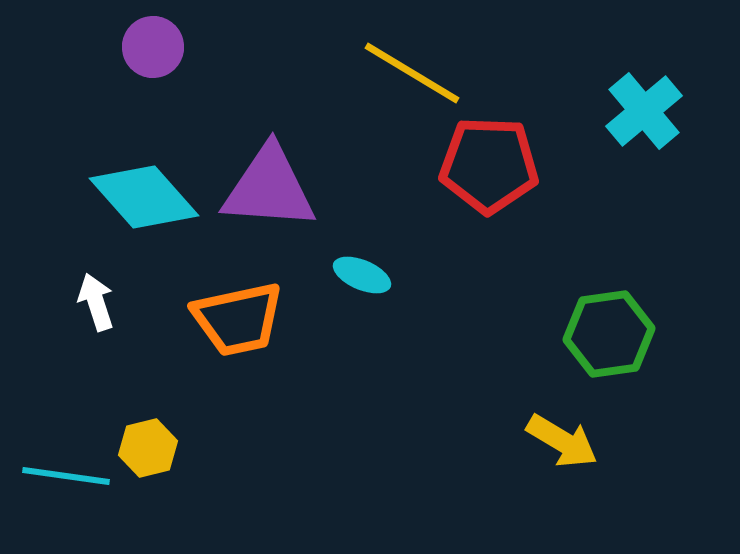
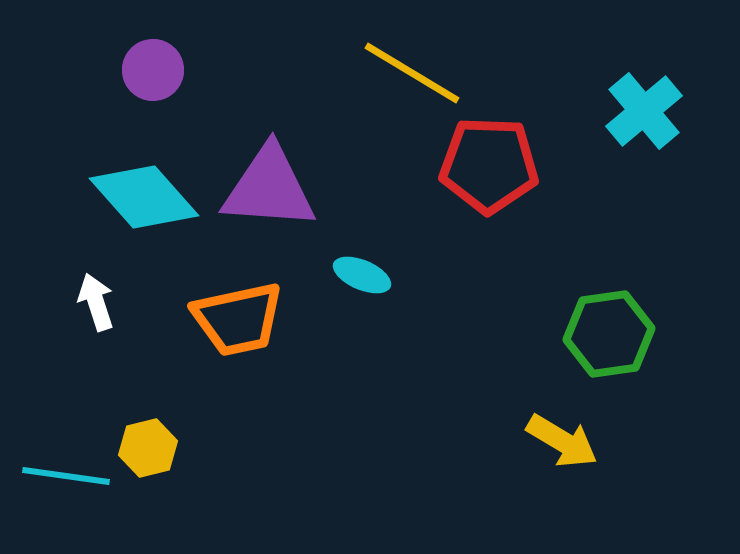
purple circle: moved 23 px down
